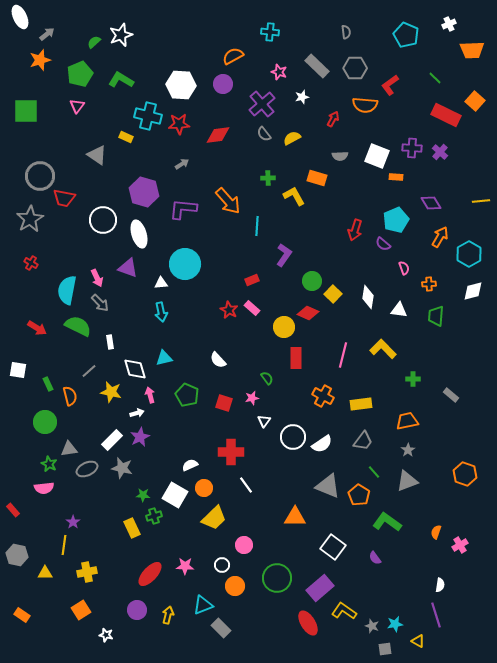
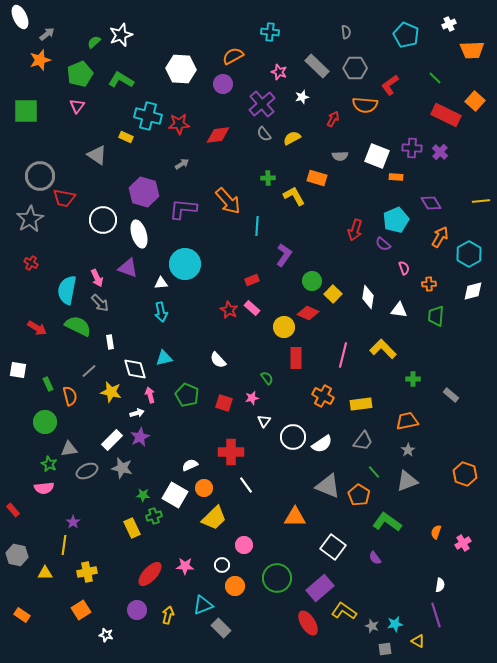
white hexagon at (181, 85): moved 16 px up
gray ellipse at (87, 469): moved 2 px down
pink cross at (460, 545): moved 3 px right, 2 px up
